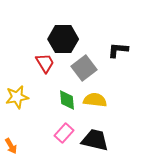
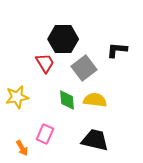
black L-shape: moved 1 px left
pink rectangle: moved 19 px left, 1 px down; rotated 18 degrees counterclockwise
orange arrow: moved 11 px right, 2 px down
